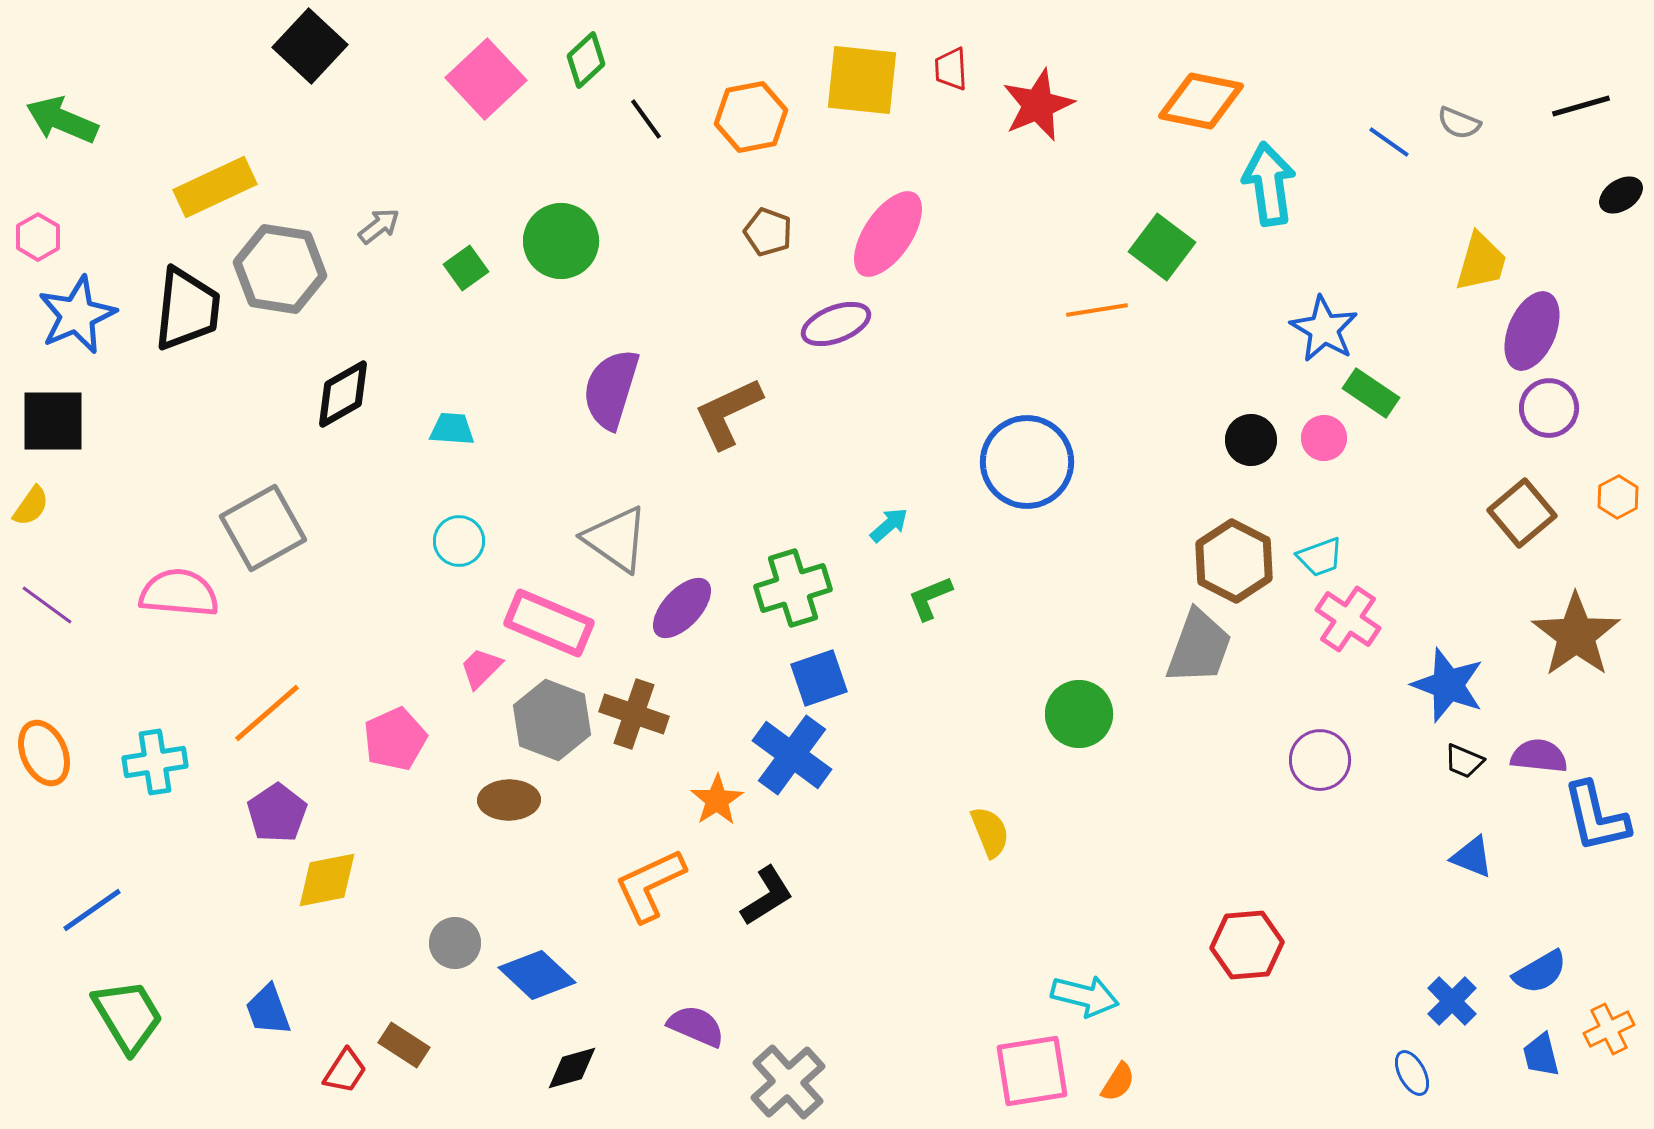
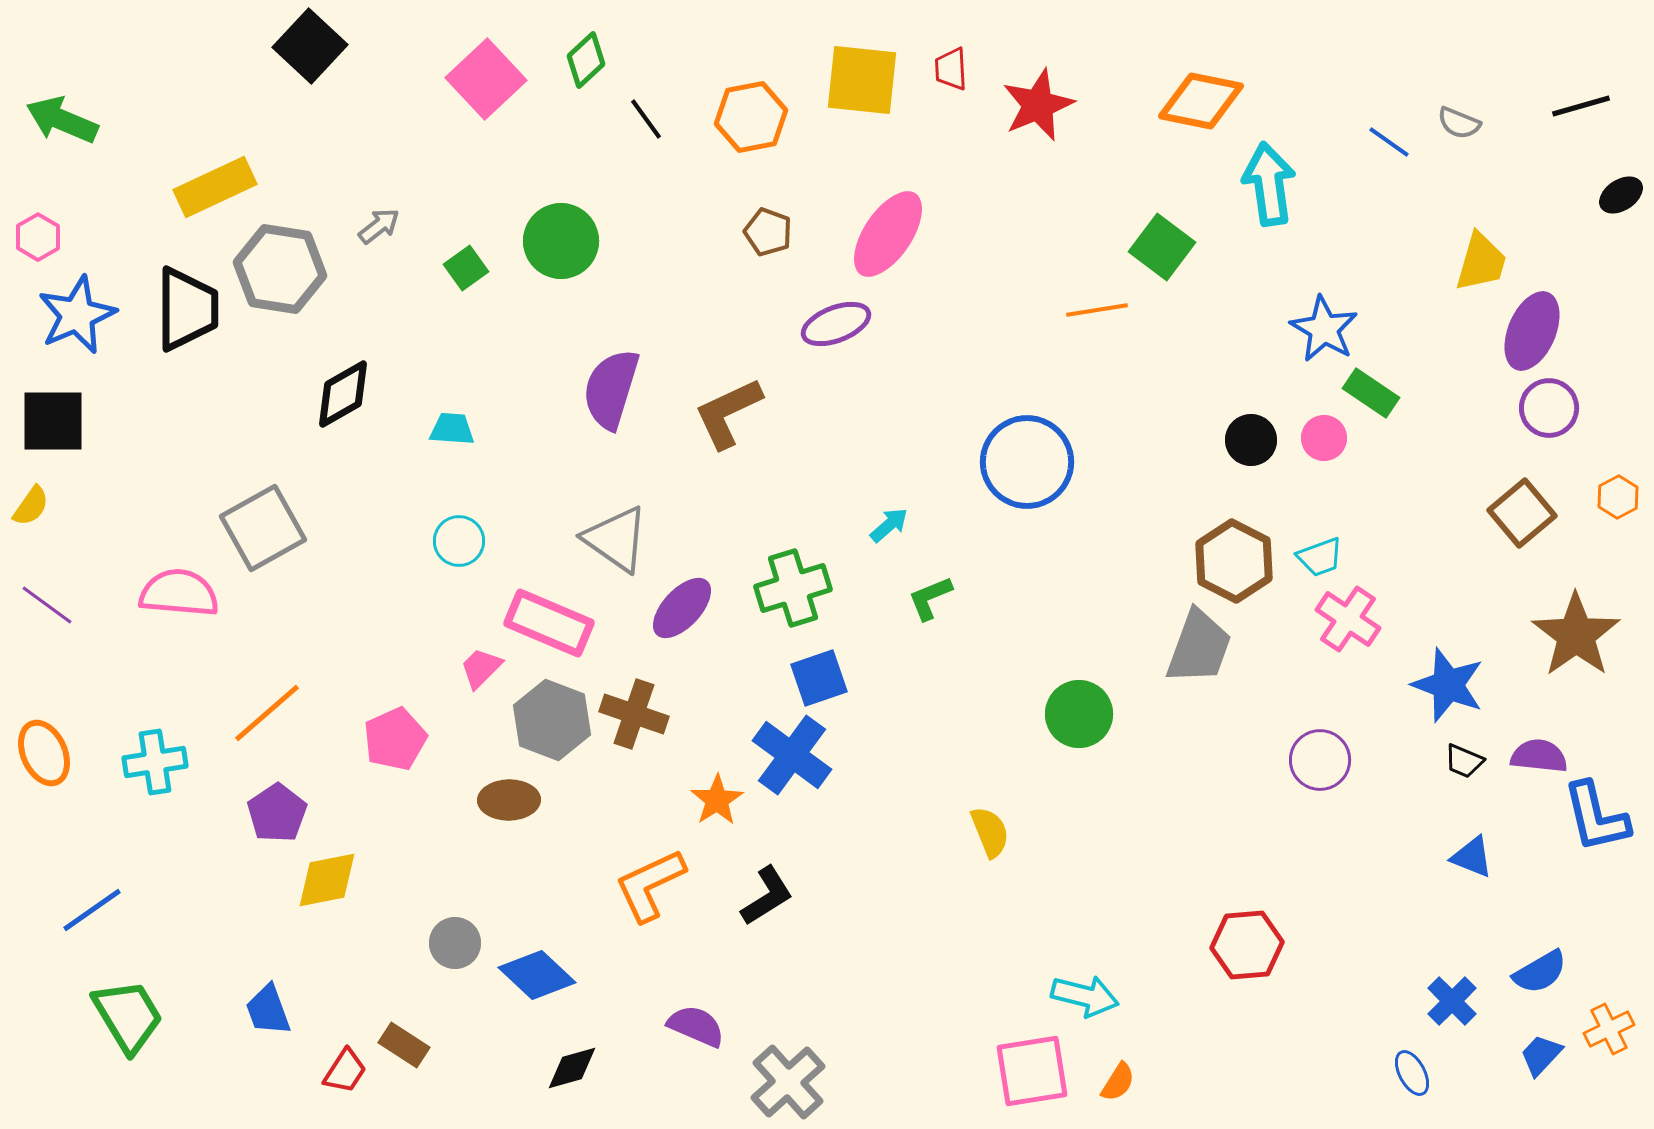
black trapezoid at (187, 309): rotated 6 degrees counterclockwise
blue trapezoid at (1541, 1055): rotated 57 degrees clockwise
